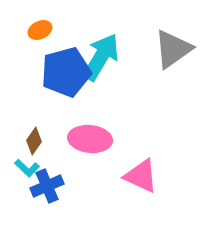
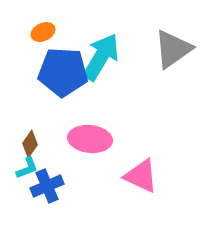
orange ellipse: moved 3 px right, 2 px down
blue pentagon: moved 3 px left; rotated 18 degrees clockwise
brown diamond: moved 4 px left, 3 px down
cyan L-shape: rotated 65 degrees counterclockwise
